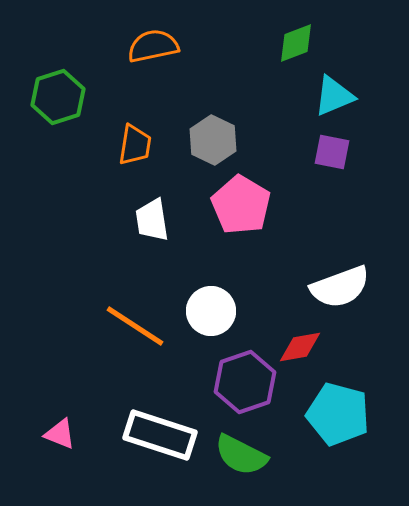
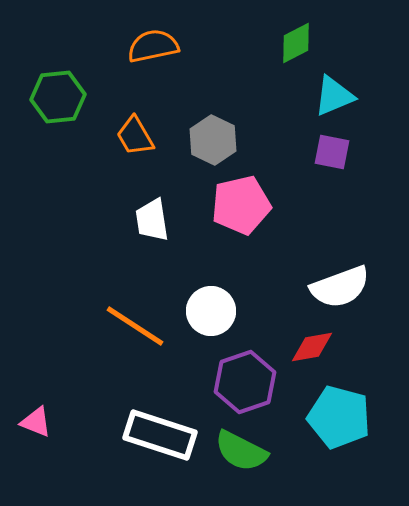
green diamond: rotated 6 degrees counterclockwise
green hexagon: rotated 12 degrees clockwise
orange trapezoid: moved 9 px up; rotated 141 degrees clockwise
pink pentagon: rotated 28 degrees clockwise
red diamond: moved 12 px right
cyan pentagon: moved 1 px right, 3 px down
pink triangle: moved 24 px left, 12 px up
green semicircle: moved 4 px up
